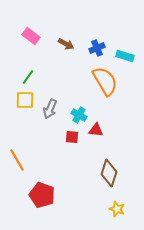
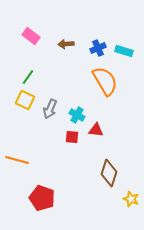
brown arrow: rotated 147 degrees clockwise
blue cross: moved 1 px right
cyan rectangle: moved 1 px left, 5 px up
yellow square: rotated 24 degrees clockwise
cyan cross: moved 2 px left
orange line: rotated 45 degrees counterclockwise
red pentagon: moved 3 px down
yellow star: moved 14 px right, 10 px up
